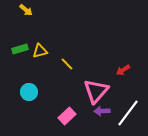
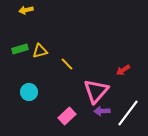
yellow arrow: rotated 128 degrees clockwise
